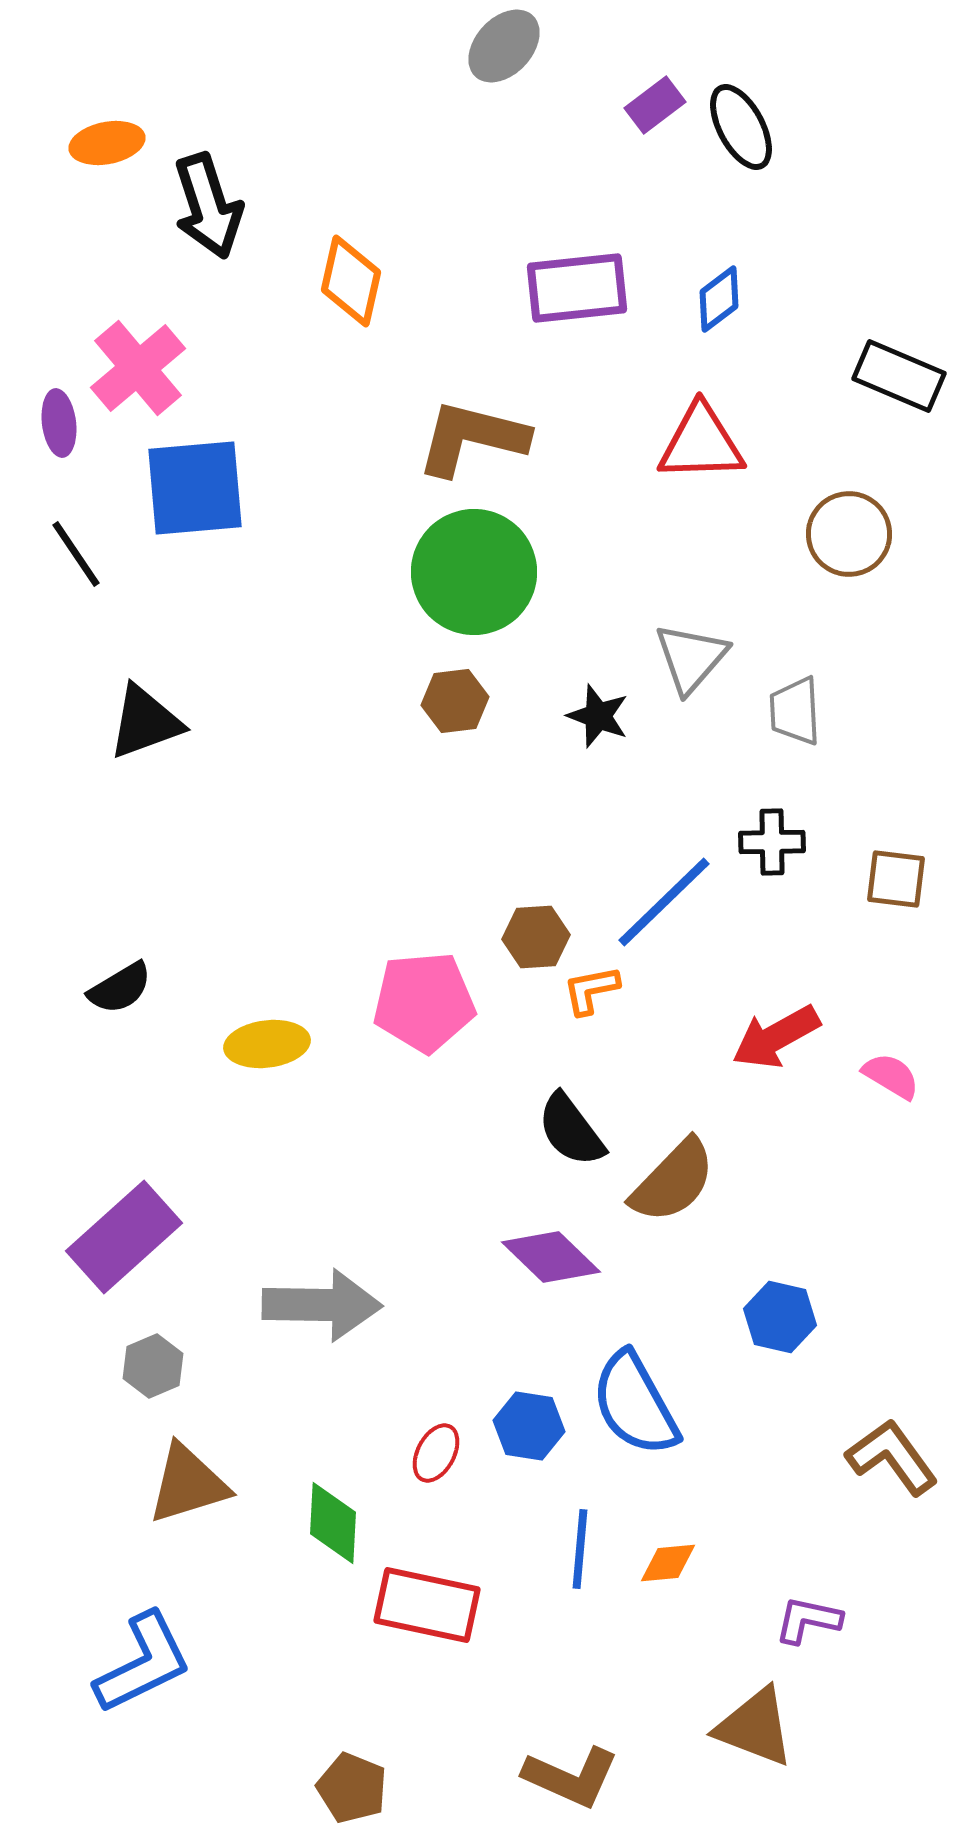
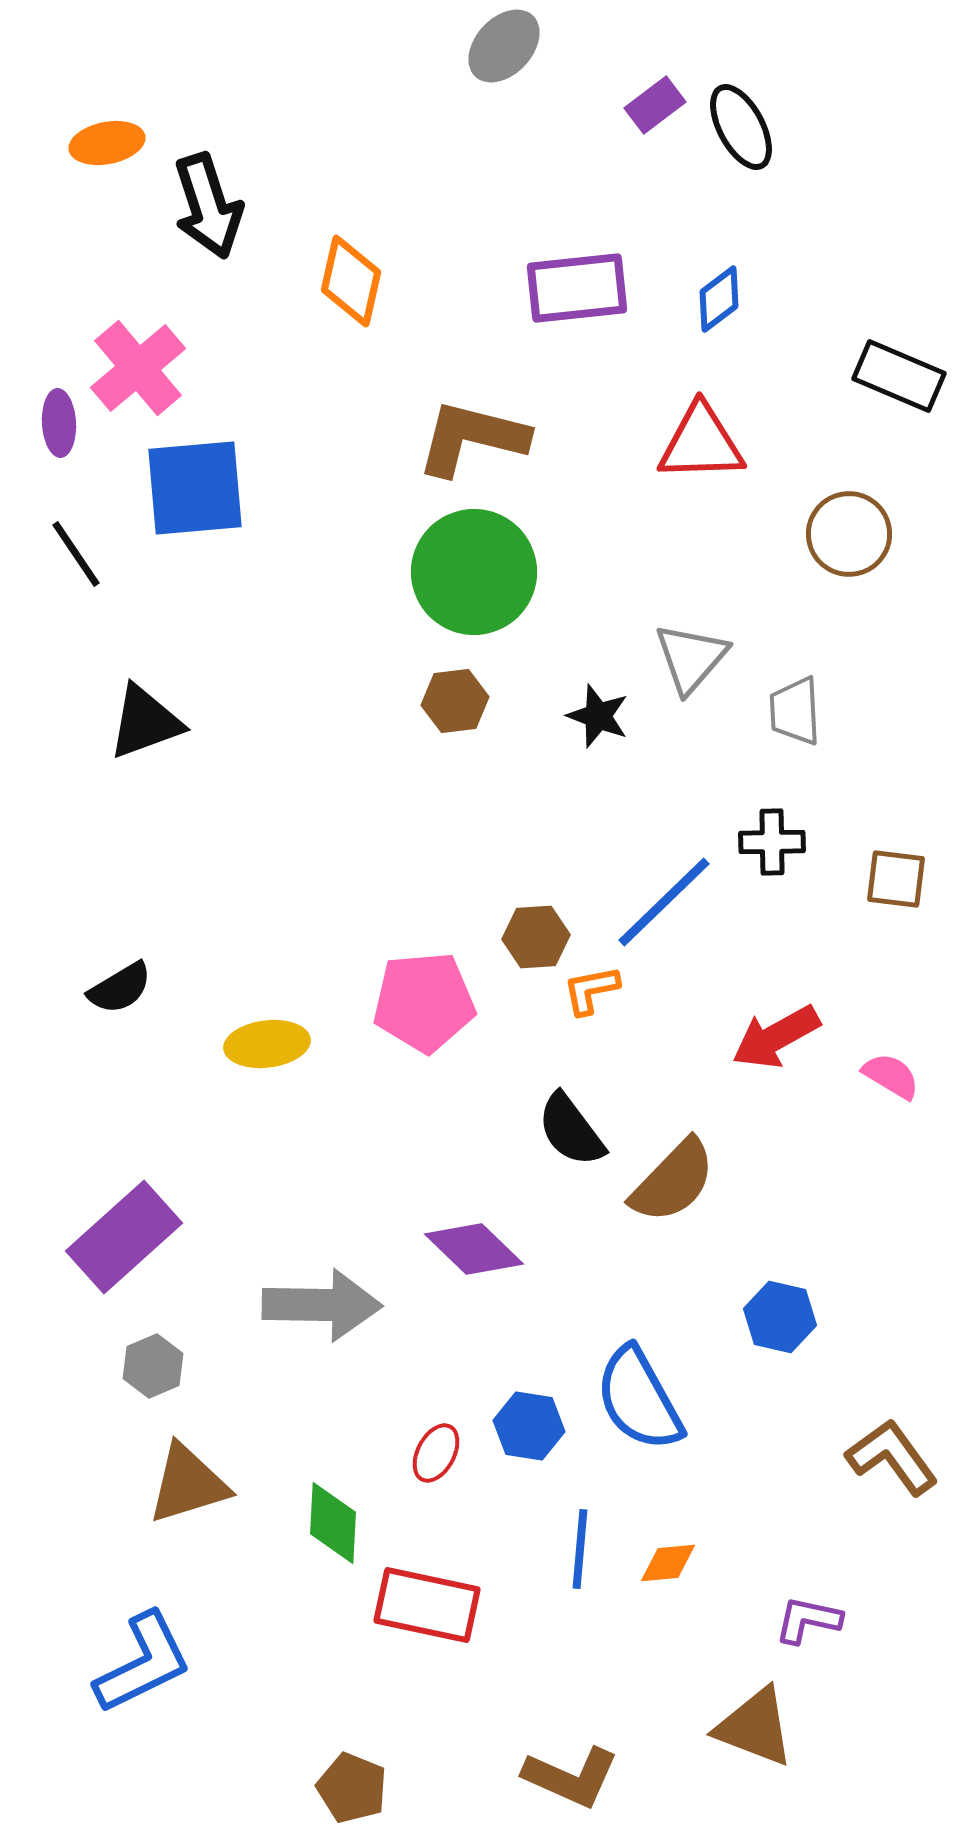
purple ellipse at (59, 423): rotated 4 degrees clockwise
purple diamond at (551, 1257): moved 77 px left, 8 px up
blue semicircle at (635, 1404): moved 4 px right, 5 px up
